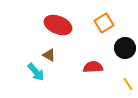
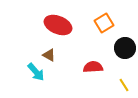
yellow line: moved 4 px left, 1 px down
